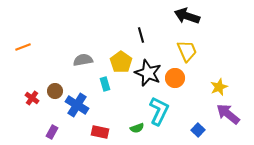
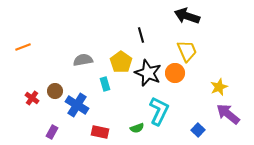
orange circle: moved 5 px up
